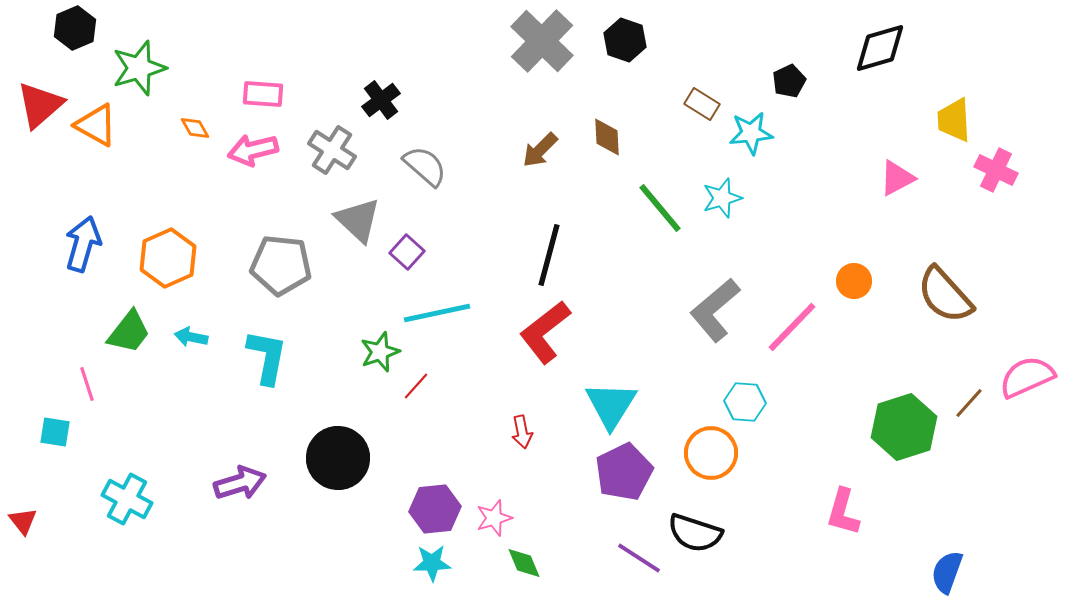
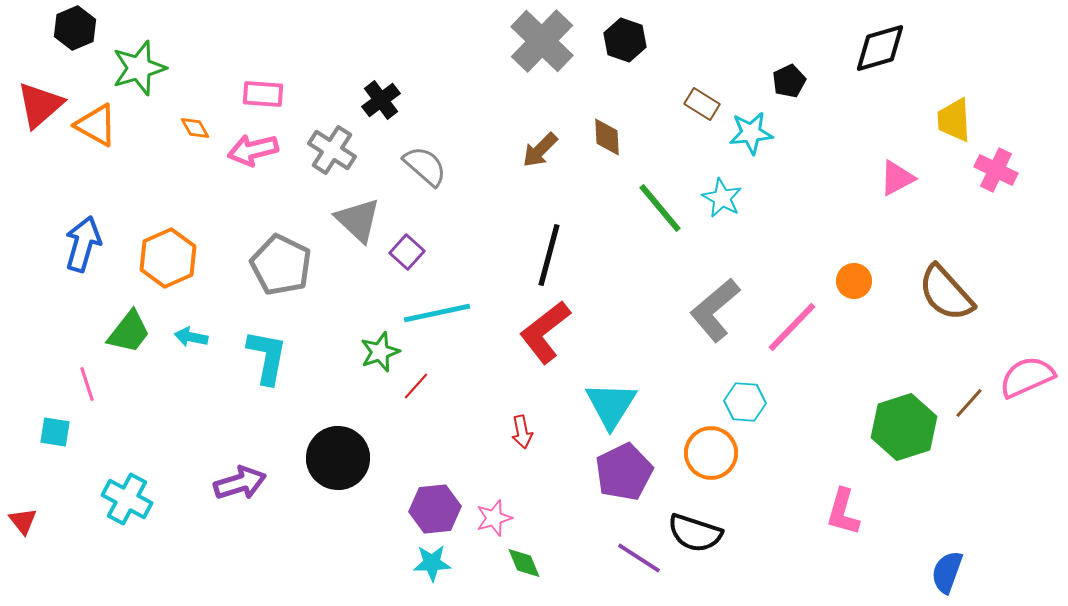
cyan star at (722, 198): rotated 27 degrees counterclockwise
gray pentagon at (281, 265): rotated 20 degrees clockwise
brown semicircle at (945, 295): moved 1 px right, 2 px up
